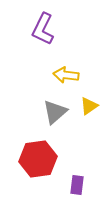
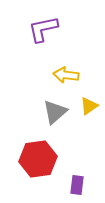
purple L-shape: rotated 52 degrees clockwise
